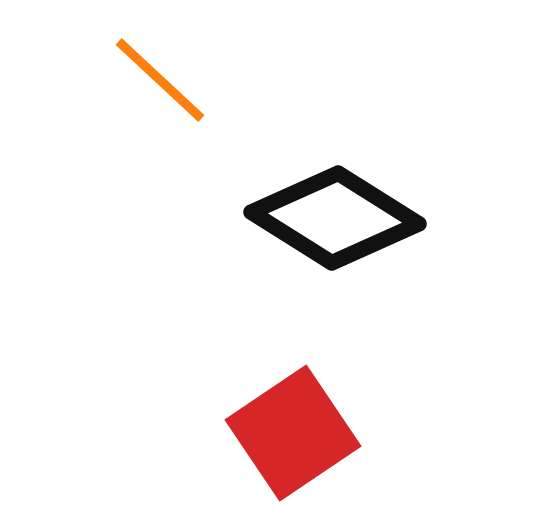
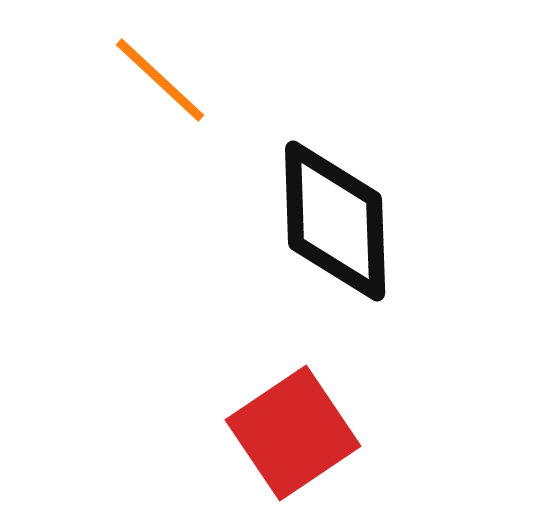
black diamond: moved 3 px down; rotated 56 degrees clockwise
